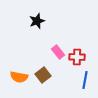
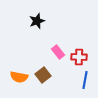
red cross: moved 2 px right
